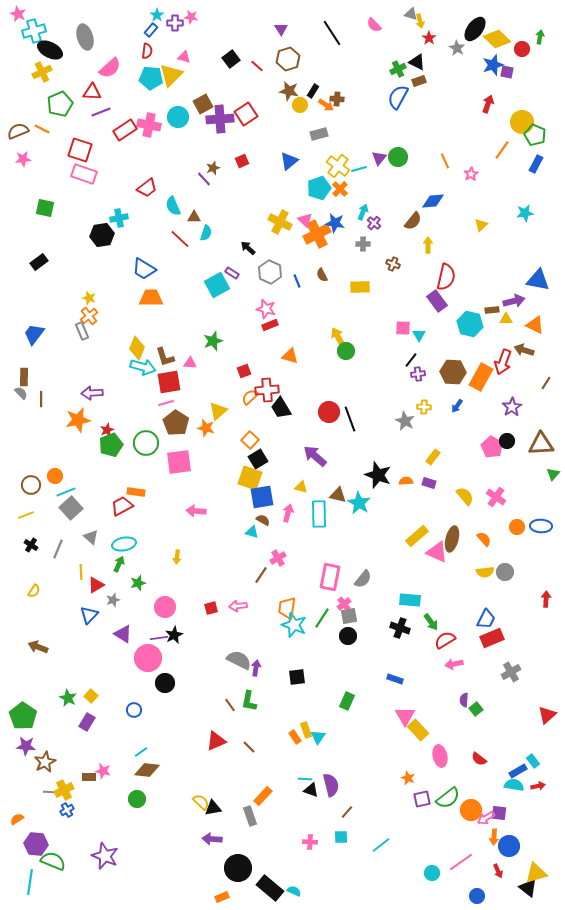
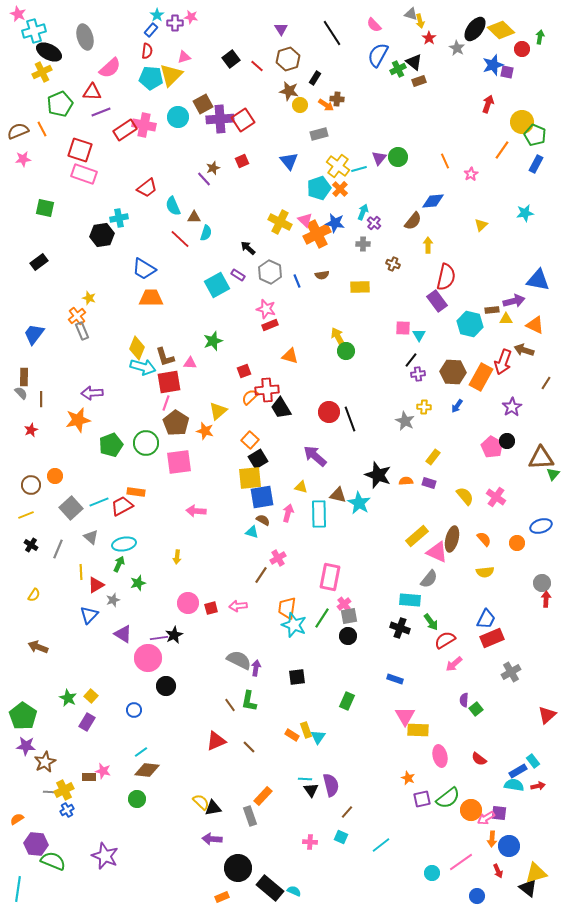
yellow diamond at (497, 39): moved 4 px right, 9 px up
black ellipse at (50, 50): moved 1 px left, 2 px down
pink triangle at (184, 57): rotated 32 degrees counterclockwise
black triangle at (417, 62): moved 3 px left; rotated 12 degrees clockwise
black rectangle at (313, 91): moved 2 px right, 13 px up
blue semicircle at (398, 97): moved 20 px left, 42 px up
red square at (246, 114): moved 3 px left, 6 px down
pink cross at (149, 125): moved 5 px left
orange line at (42, 129): rotated 35 degrees clockwise
blue triangle at (289, 161): rotated 30 degrees counterclockwise
purple rectangle at (232, 273): moved 6 px right, 2 px down
brown semicircle at (322, 275): rotated 72 degrees counterclockwise
orange cross at (89, 316): moved 12 px left
pink line at (166, 403): rotated 56 degrees counterclockwise
orange star at (206, 428): moved 1 px left, 3 px down
red star at (107, 430): moved 76 px left
brown triangle at (541, 444): moved 14 px down
yellow square at (250, 478): rotated 25 degrees counterclockwise
cyan line at (66, 492): moved 33 px right, 10 px down
blue ellipse at (541, 526): rotated 20 degrees counterclockwise
orange circle at (517, 527): moved 16 px down
gray circle at (505, 572): moved 37 px right, 11 px down
gray semicircle at (363, 579): moved 66 px right
yellow semicircle at (34, 591): moved 4 px down
pink circle at (165, 607): moved 23 px right, 4 px up
pink arrow at (454, 664): rotated 30 degrees counterclockwise
black circle at (165, 683): moved 1 px right, 3 px down
yellow rectangle at (418, 730): rotated 45 degrees counterclockwise
orange rectangle at (295, 737): moved 3 px left, 2 px up; rotated 24 degrees counterclockwise
black triangle at (311, 790): rotated 35 degrees clockwise
cyan square at (341, 837): rotated 24 degrees clockwise
orange arrow at (494, 837): moved 2 px left, 2 px down
cyan line at (30, 882): moved 12 px left, 7 px down
